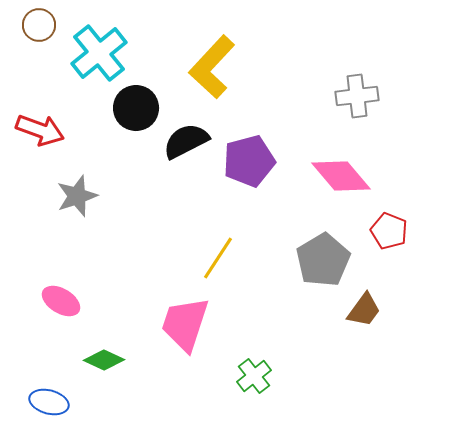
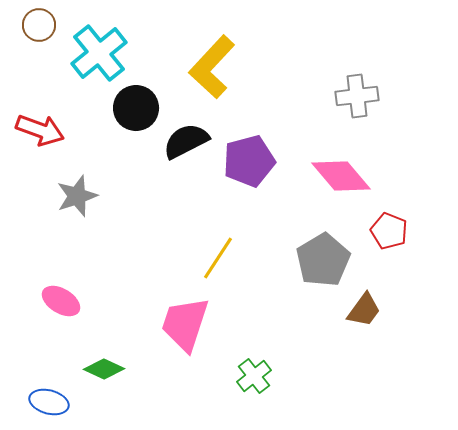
green diamond: moved 9 px down
